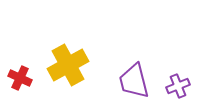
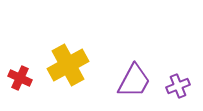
purple trapezoid: rotated 138 degrees counterclockwise
